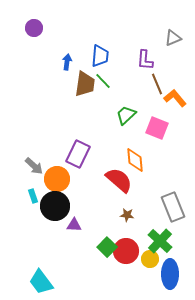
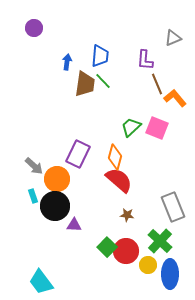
green trapezoid: moved 5 px right, 12 px down
orange diamond: moved 20 px left, 3 px up; rotated 20 degrees clockwise
yellow circle: moved 2 px left, 6 px down
